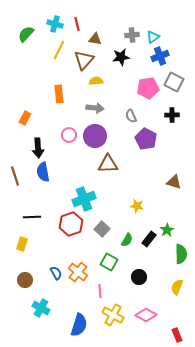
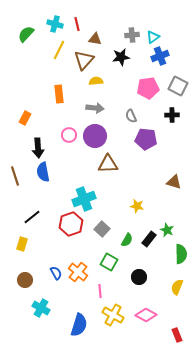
gray square at (174, 82): moved 4 px right, 4 px down
purple pentagon at (146, 139): rotated 20 degrees counterclockwise
black line at (32, 217): rotated 36 degrees counterclockwise
green star at (167, 230): rotated 16 degrees counterclockwise
